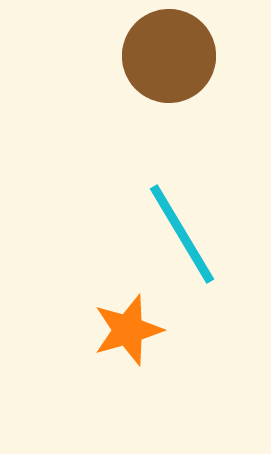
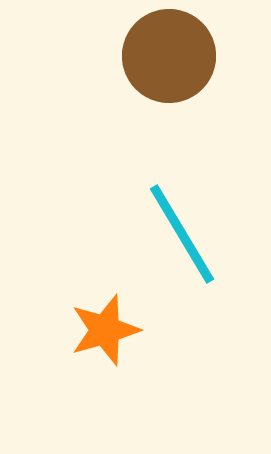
orange star: moved 23 px left
